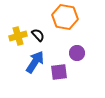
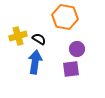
black semicircle: moved 1 px right, 4 px down; rotated 16 degrees counterclockwise
purple circle: moved 4 px up
blue arrow: rotated 25 degrees counterclockwise
purple square: moved 12 px right, 3 px up
